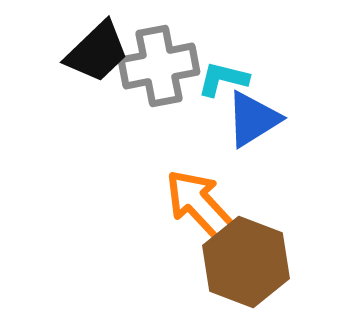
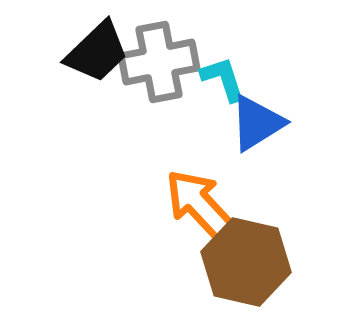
gray cross: moved 4 px up
cyan L-shape: rotated 58 degrees clockwise
blue triangle: moved 4 px right, 4 px down
brown hexagon: rotated 8 degrees counterclockwise
